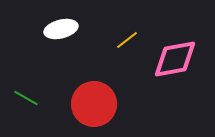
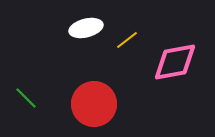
white ellipse: moved 25 px right, 1 px up
pink diamond: moved 3 px down
green line: rotated 15 degrees clockwise
